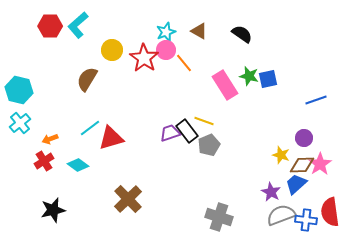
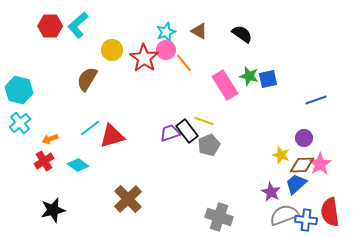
red triangle: moved 1 px right, 2 px up
gray semicircle: moved 3 px right
